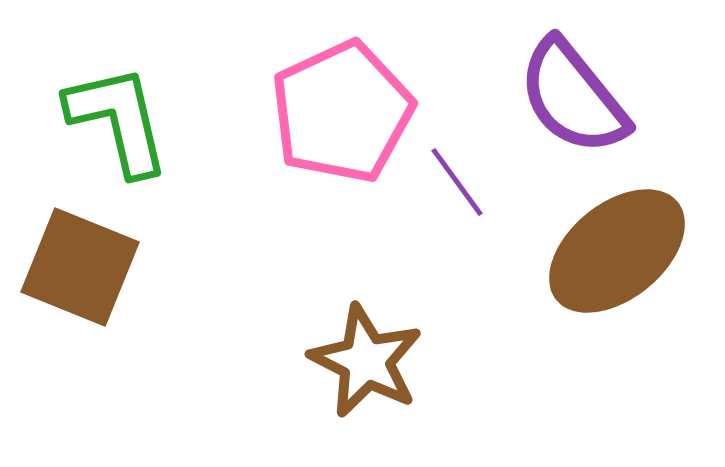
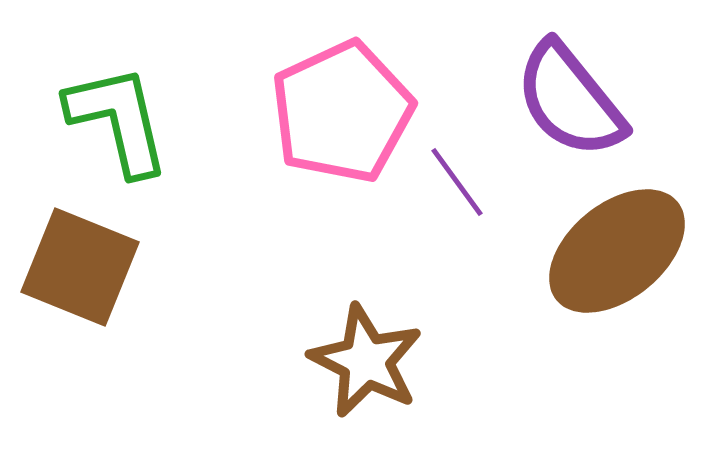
purple semicircle: moved 3 px left, 3 px down
